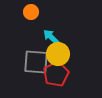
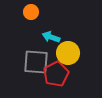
cyan arrow: rotated 24 degrees counterclockwise
yellow circle: moved 10 px right, 1 px up
